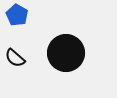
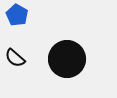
black circle: moved 1 px right, 6 px down
